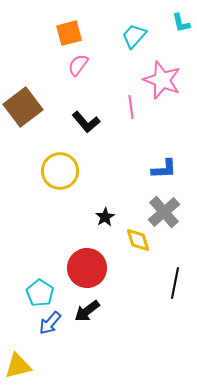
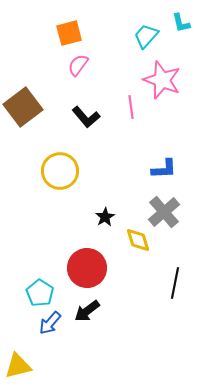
cyan trapezoid: moved 12 px right
black L-shape: moved 5 px up
